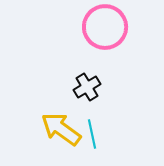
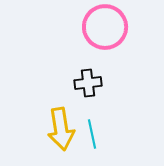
black cross: moved 1 px right, 4 px up; rotated 24 degrees clockwise
yellow arrow: rotated 135 degrees counterclockwise
